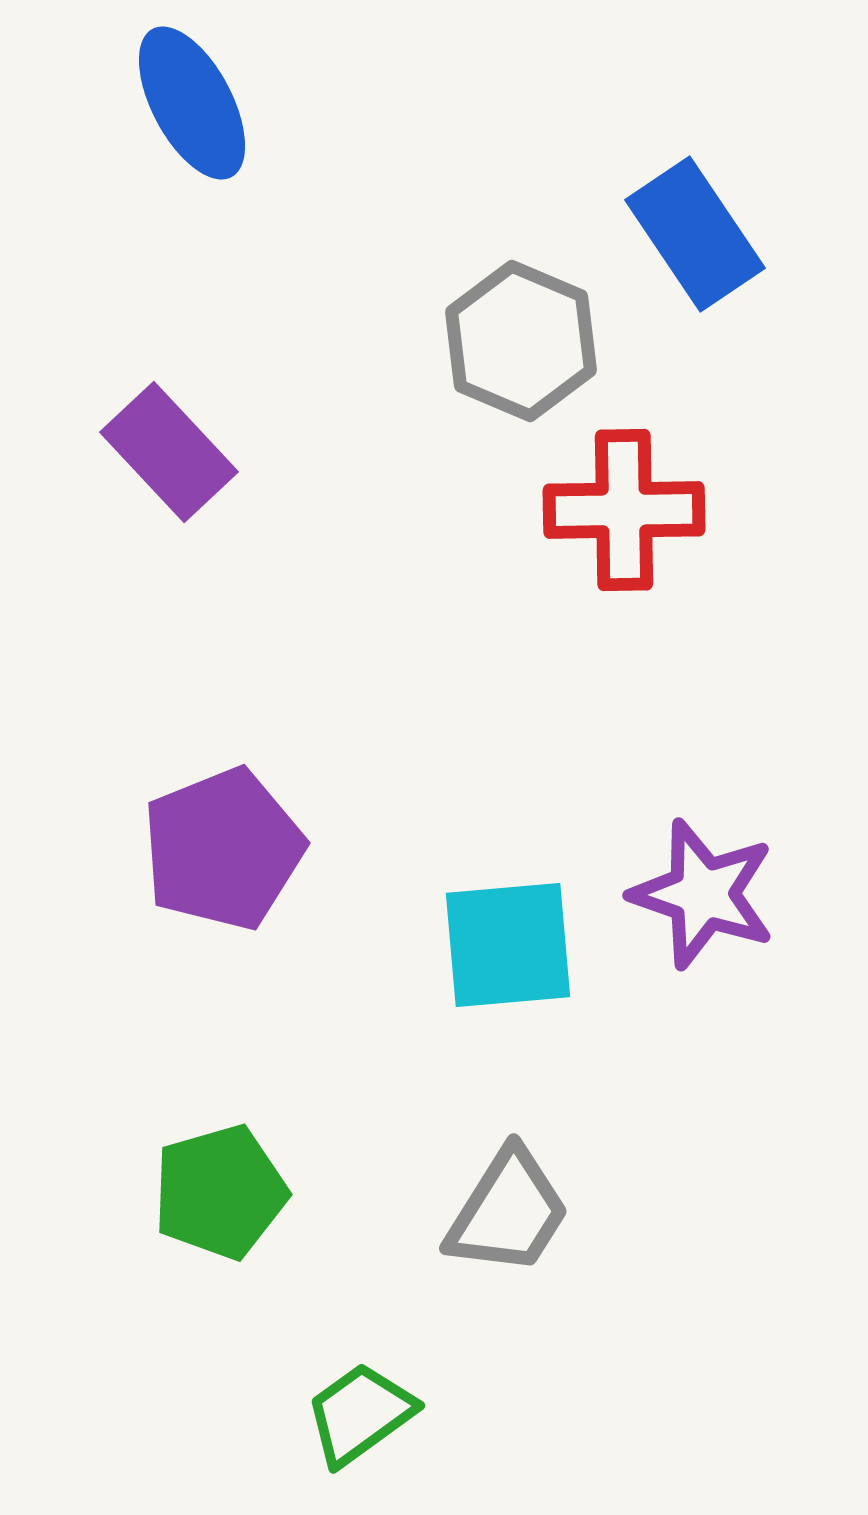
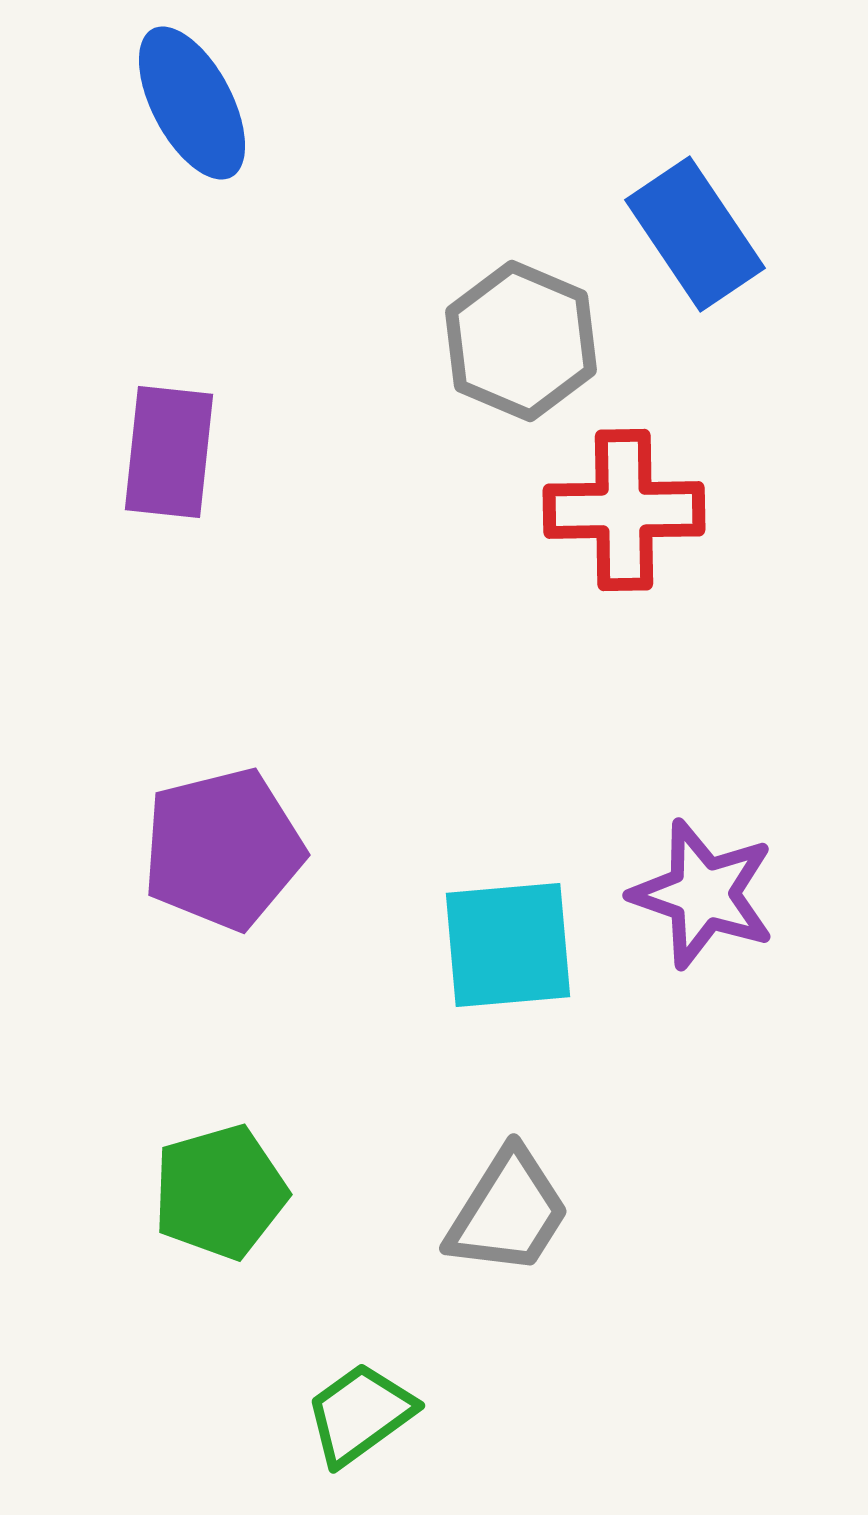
purple rectangle: rotated 49 degrees clockwise
purple pentagon: rotated 8 degrees clockwise
